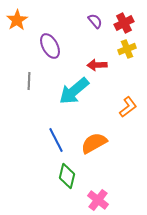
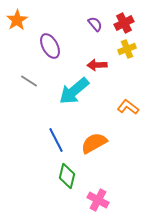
purple semicircle: moved 3 px down
gray line: rotated 60 degrees counterclockwise
orange L-shape: rotated 105 degrees counterclockwise
pink cross: rotated 10 degrees counterclockwise
